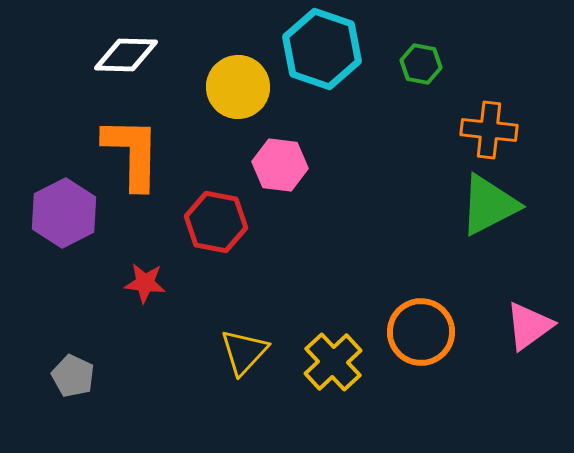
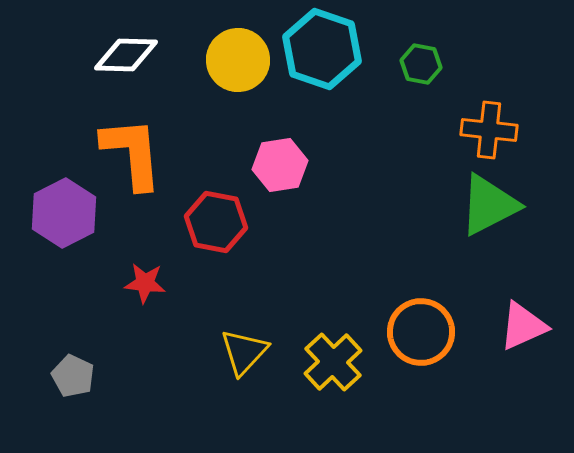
yellow circle: moved 27 px up
orange L-shape: rotated 6 degrees counterclockwise
pink hexagon: rotated 16 degrees counterclockwise
pink triangle: moved 6 px left; rotated 12 degrees clockwise
